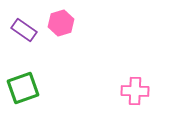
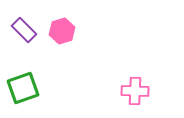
pink hexagon: moved 1 px right, 8 px down
purple rectangle: rotated 10 degrees clockwise
